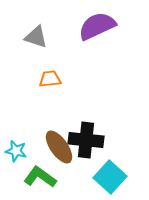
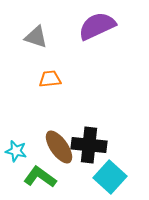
black cross: moved 3 px right, 5 px down
